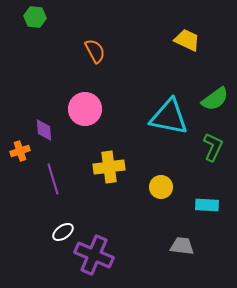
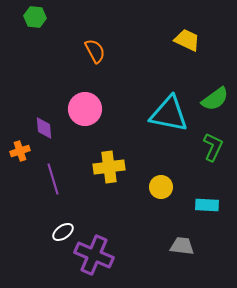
cyan triangle: moved 3 px up
purple diamond: moved 2 px up
